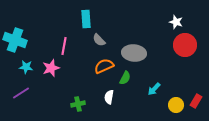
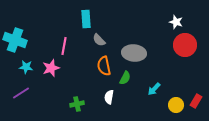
orange semicircle: rotated 78 degrees counterclockwise
green cross: moved 1 px left
